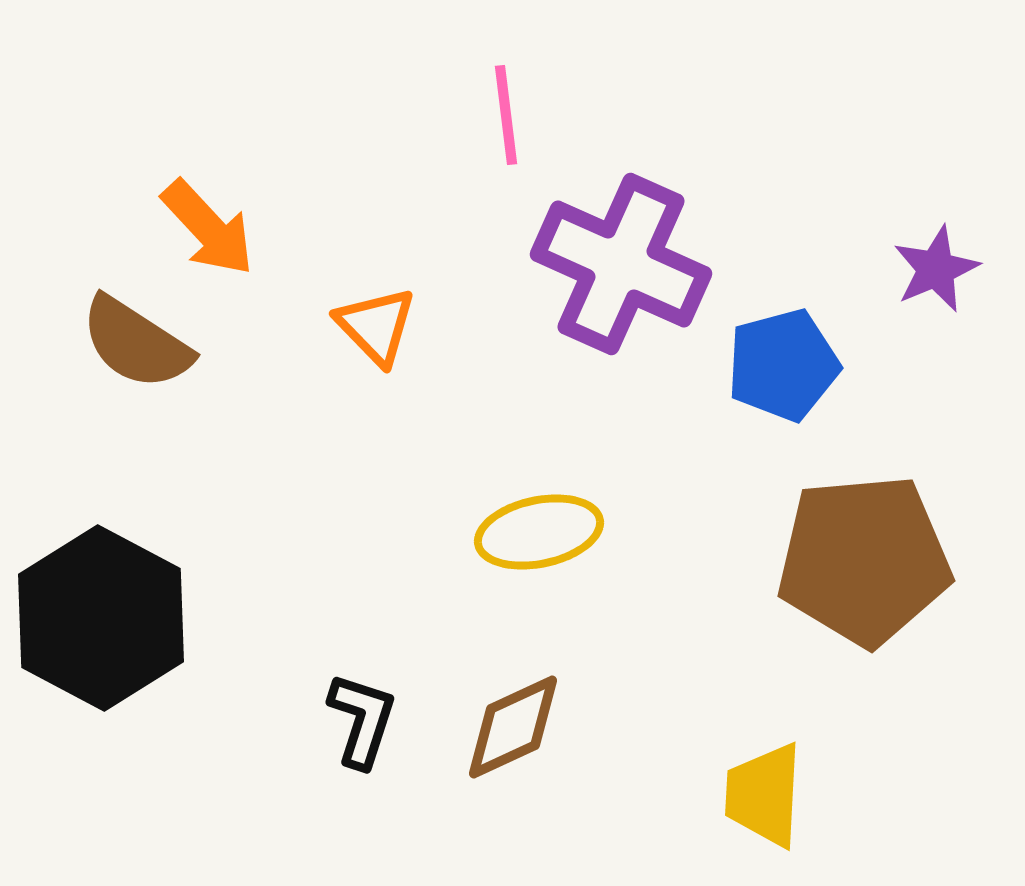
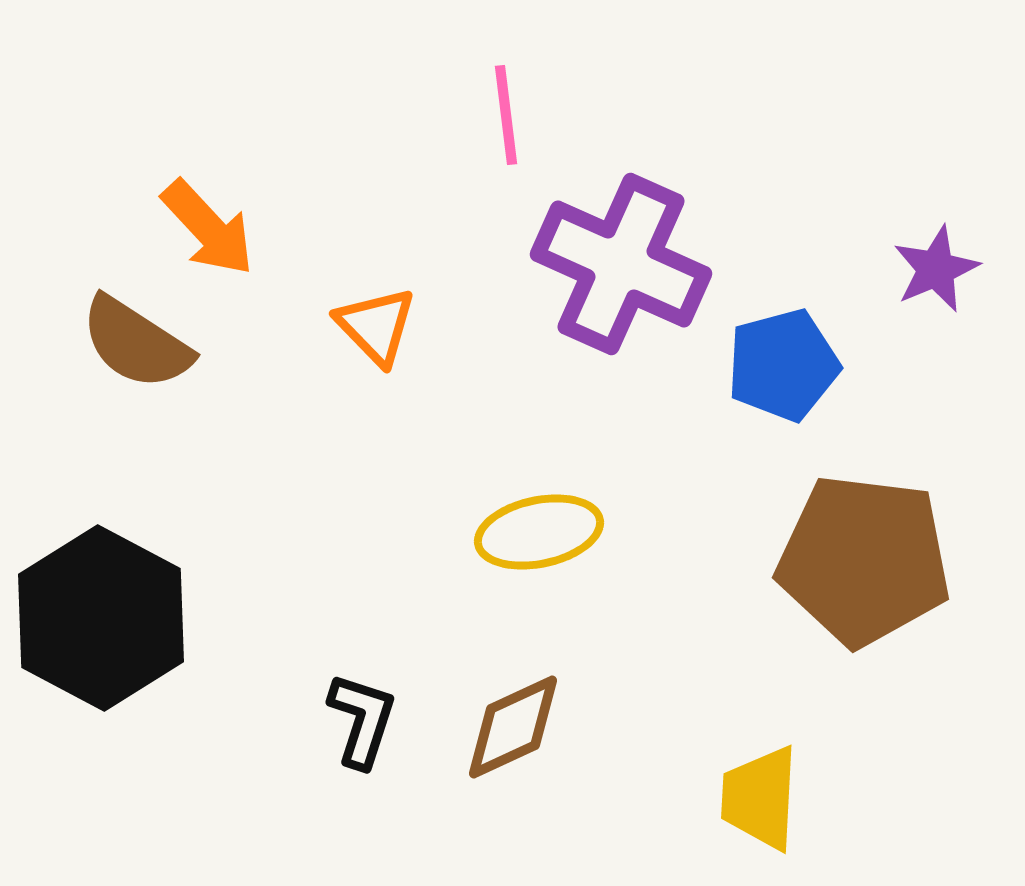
brown pentagon: rotated 12 degrees clockwise
yellow trapezoid: moved 4 px left, 3 px down
